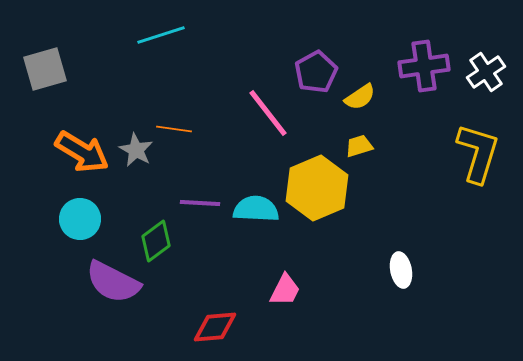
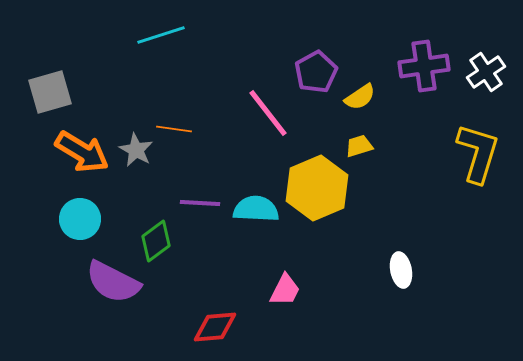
gray square: moved 5 px right, 23 px down
